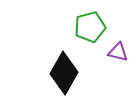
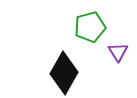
purple triangle: rotated 45 degrees clockwise
